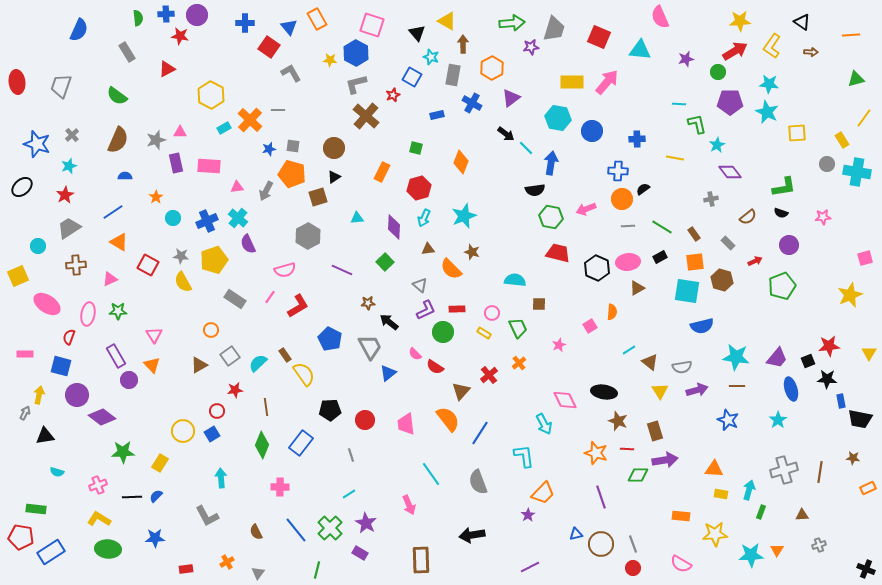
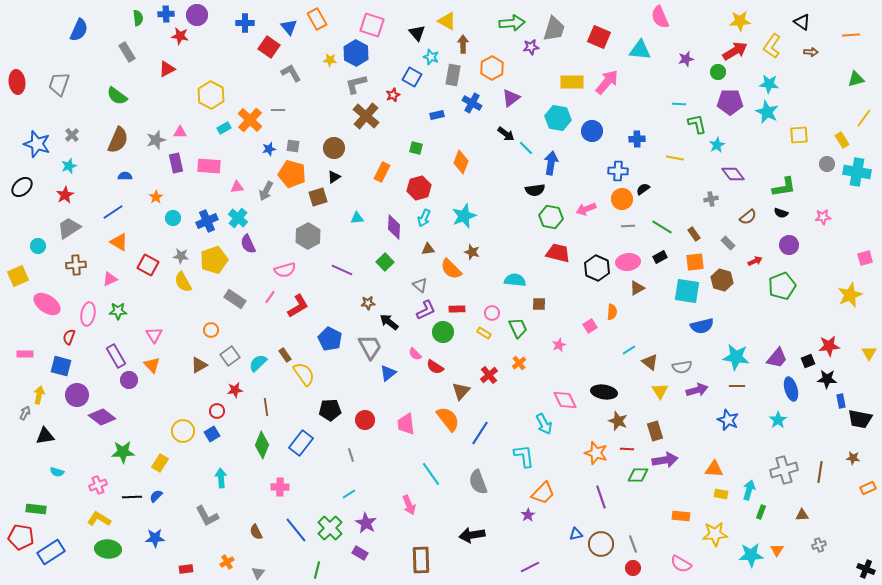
gray trapezoid at (61, 86): moved 2 px left, 2 px up
yellow square at (797, 133): moved 2 px right, 2 px down
purple diamond at (730, 172): moved 3 px right, 2 px down
